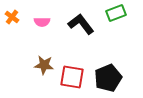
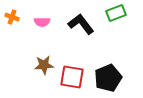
orange cross: rotated 16 degrees counterclockwise
brown star: rotated 12 degrees counterclockwise
